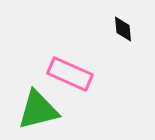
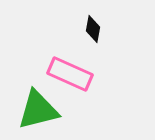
black diamond: moved 30 px left; rotated 16 degrees clockwise
